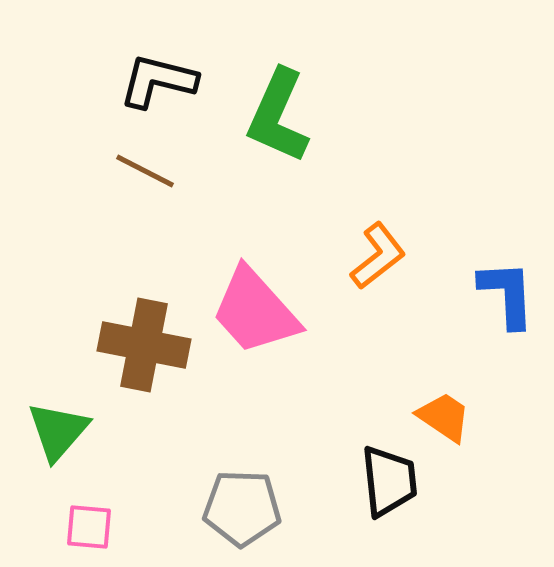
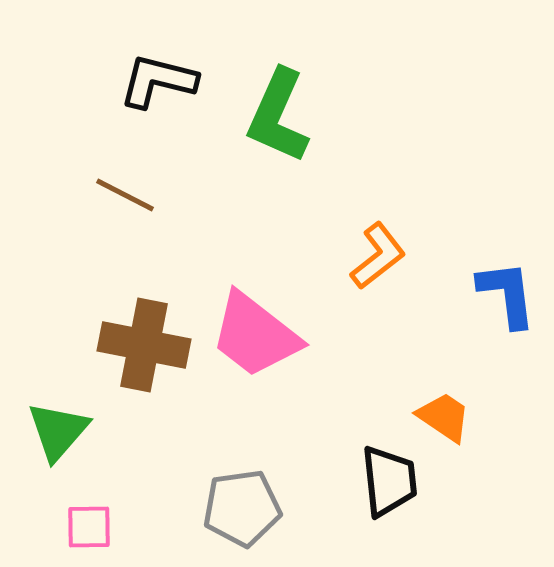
brown line: moved 20 px left, 24 px down
blue L-shape: rotated 4 degrees counterclockwise
pink trapezoid: moved 24 px down; rotated 10 degrees counterclockwise
gray pentagon: rotated 10 degrees counterclockwise
pink square: rotated 6 degrees counterclockwise
